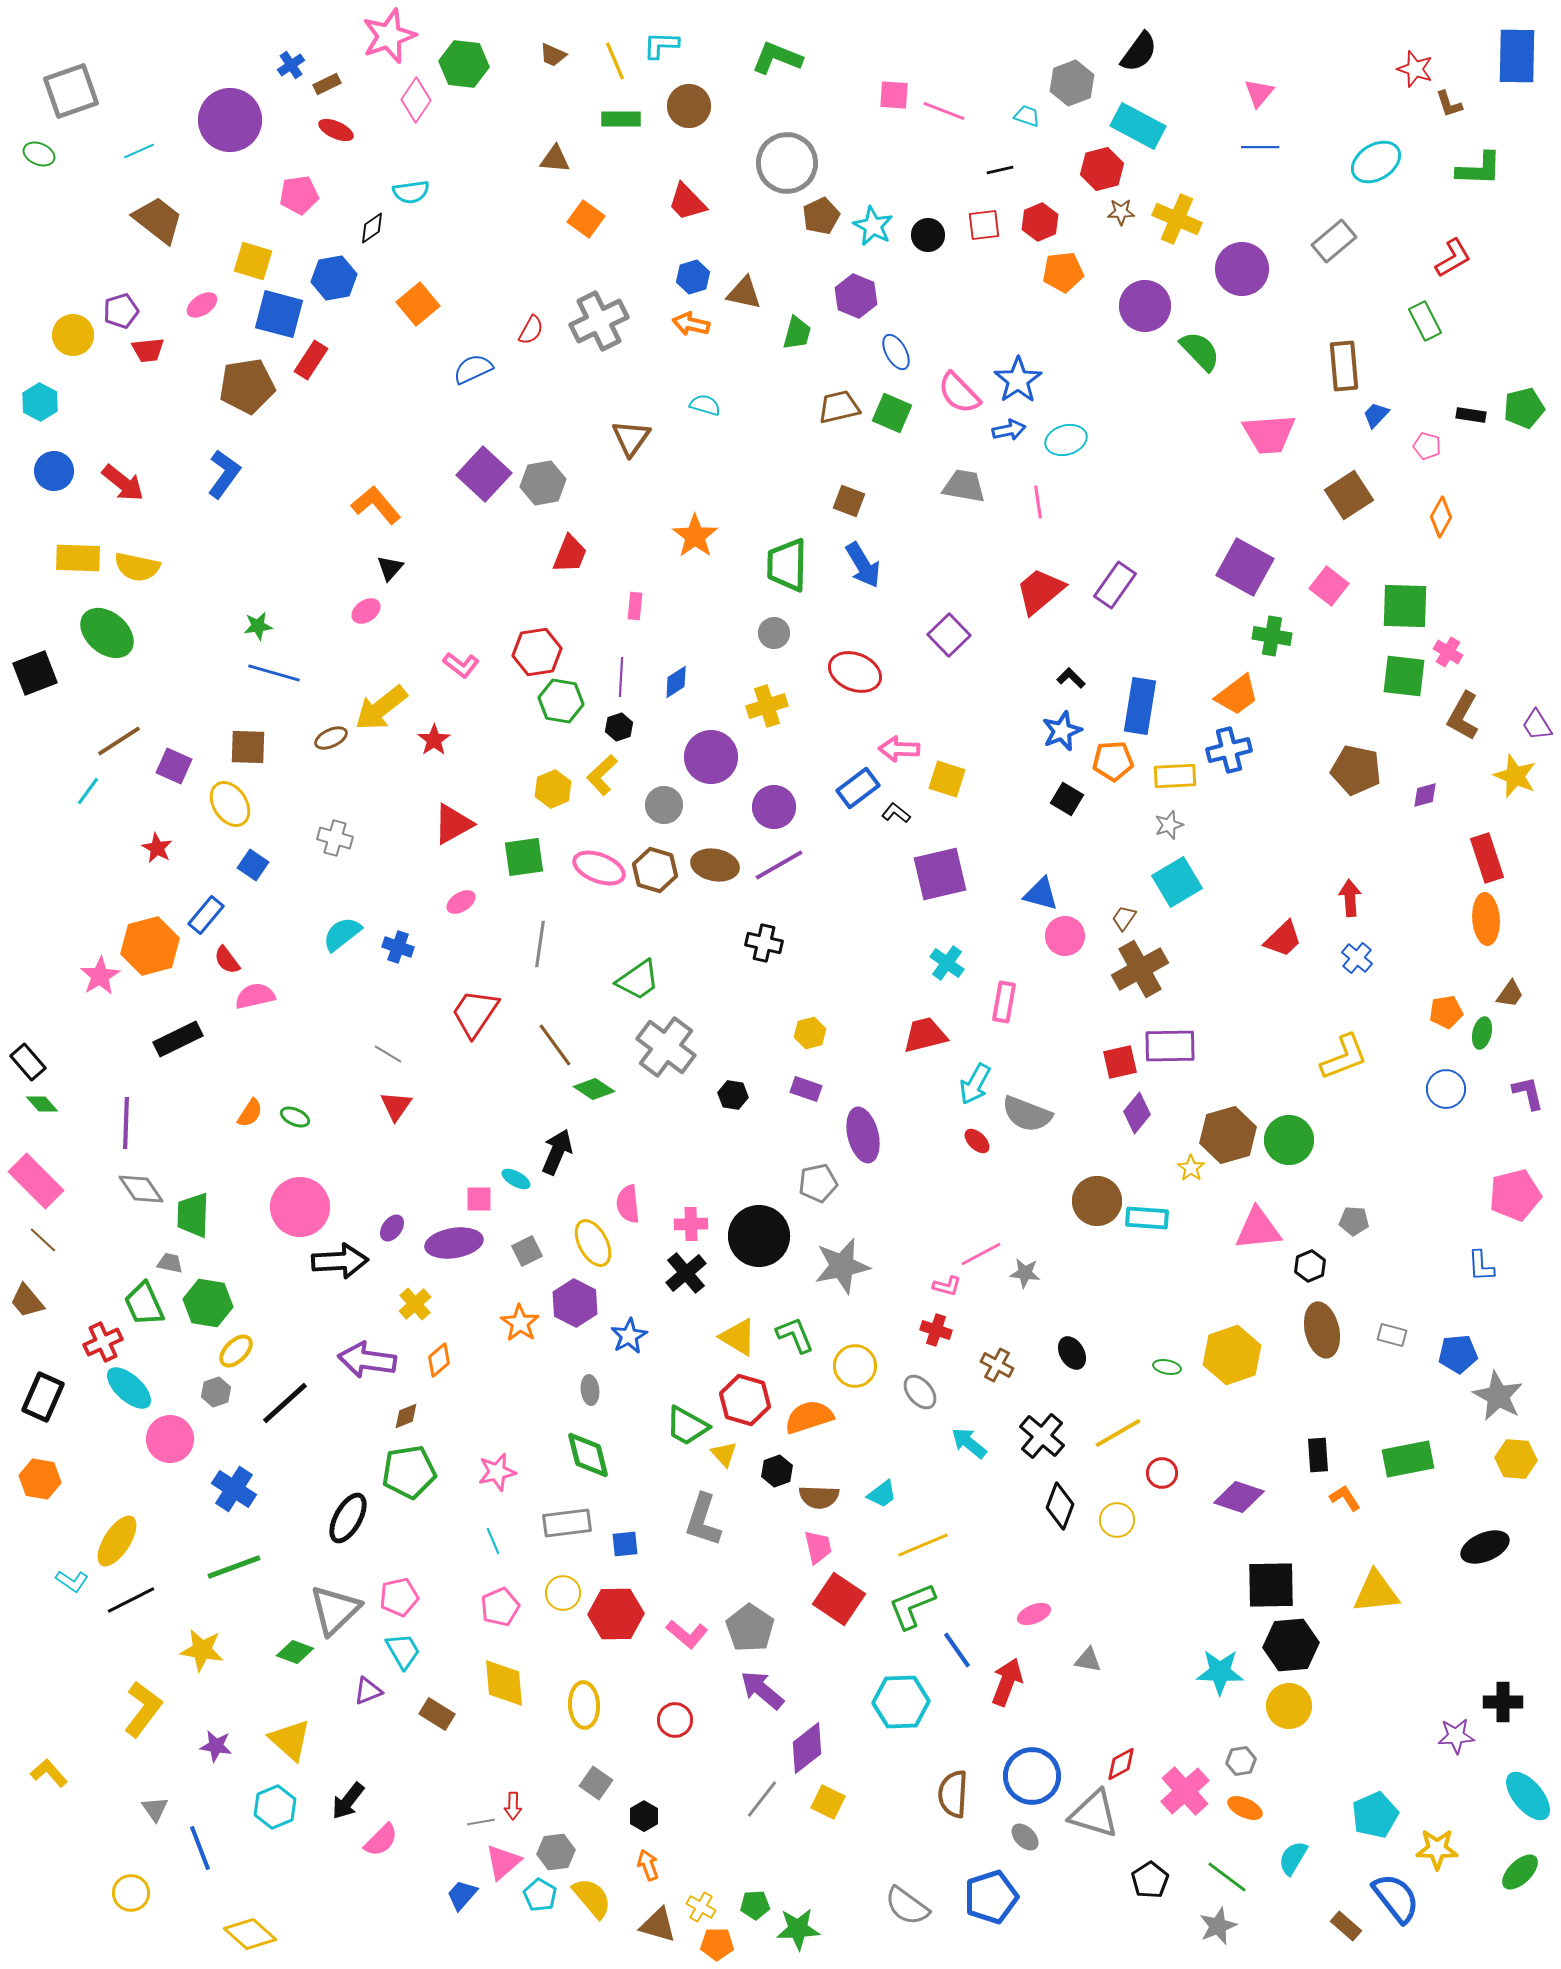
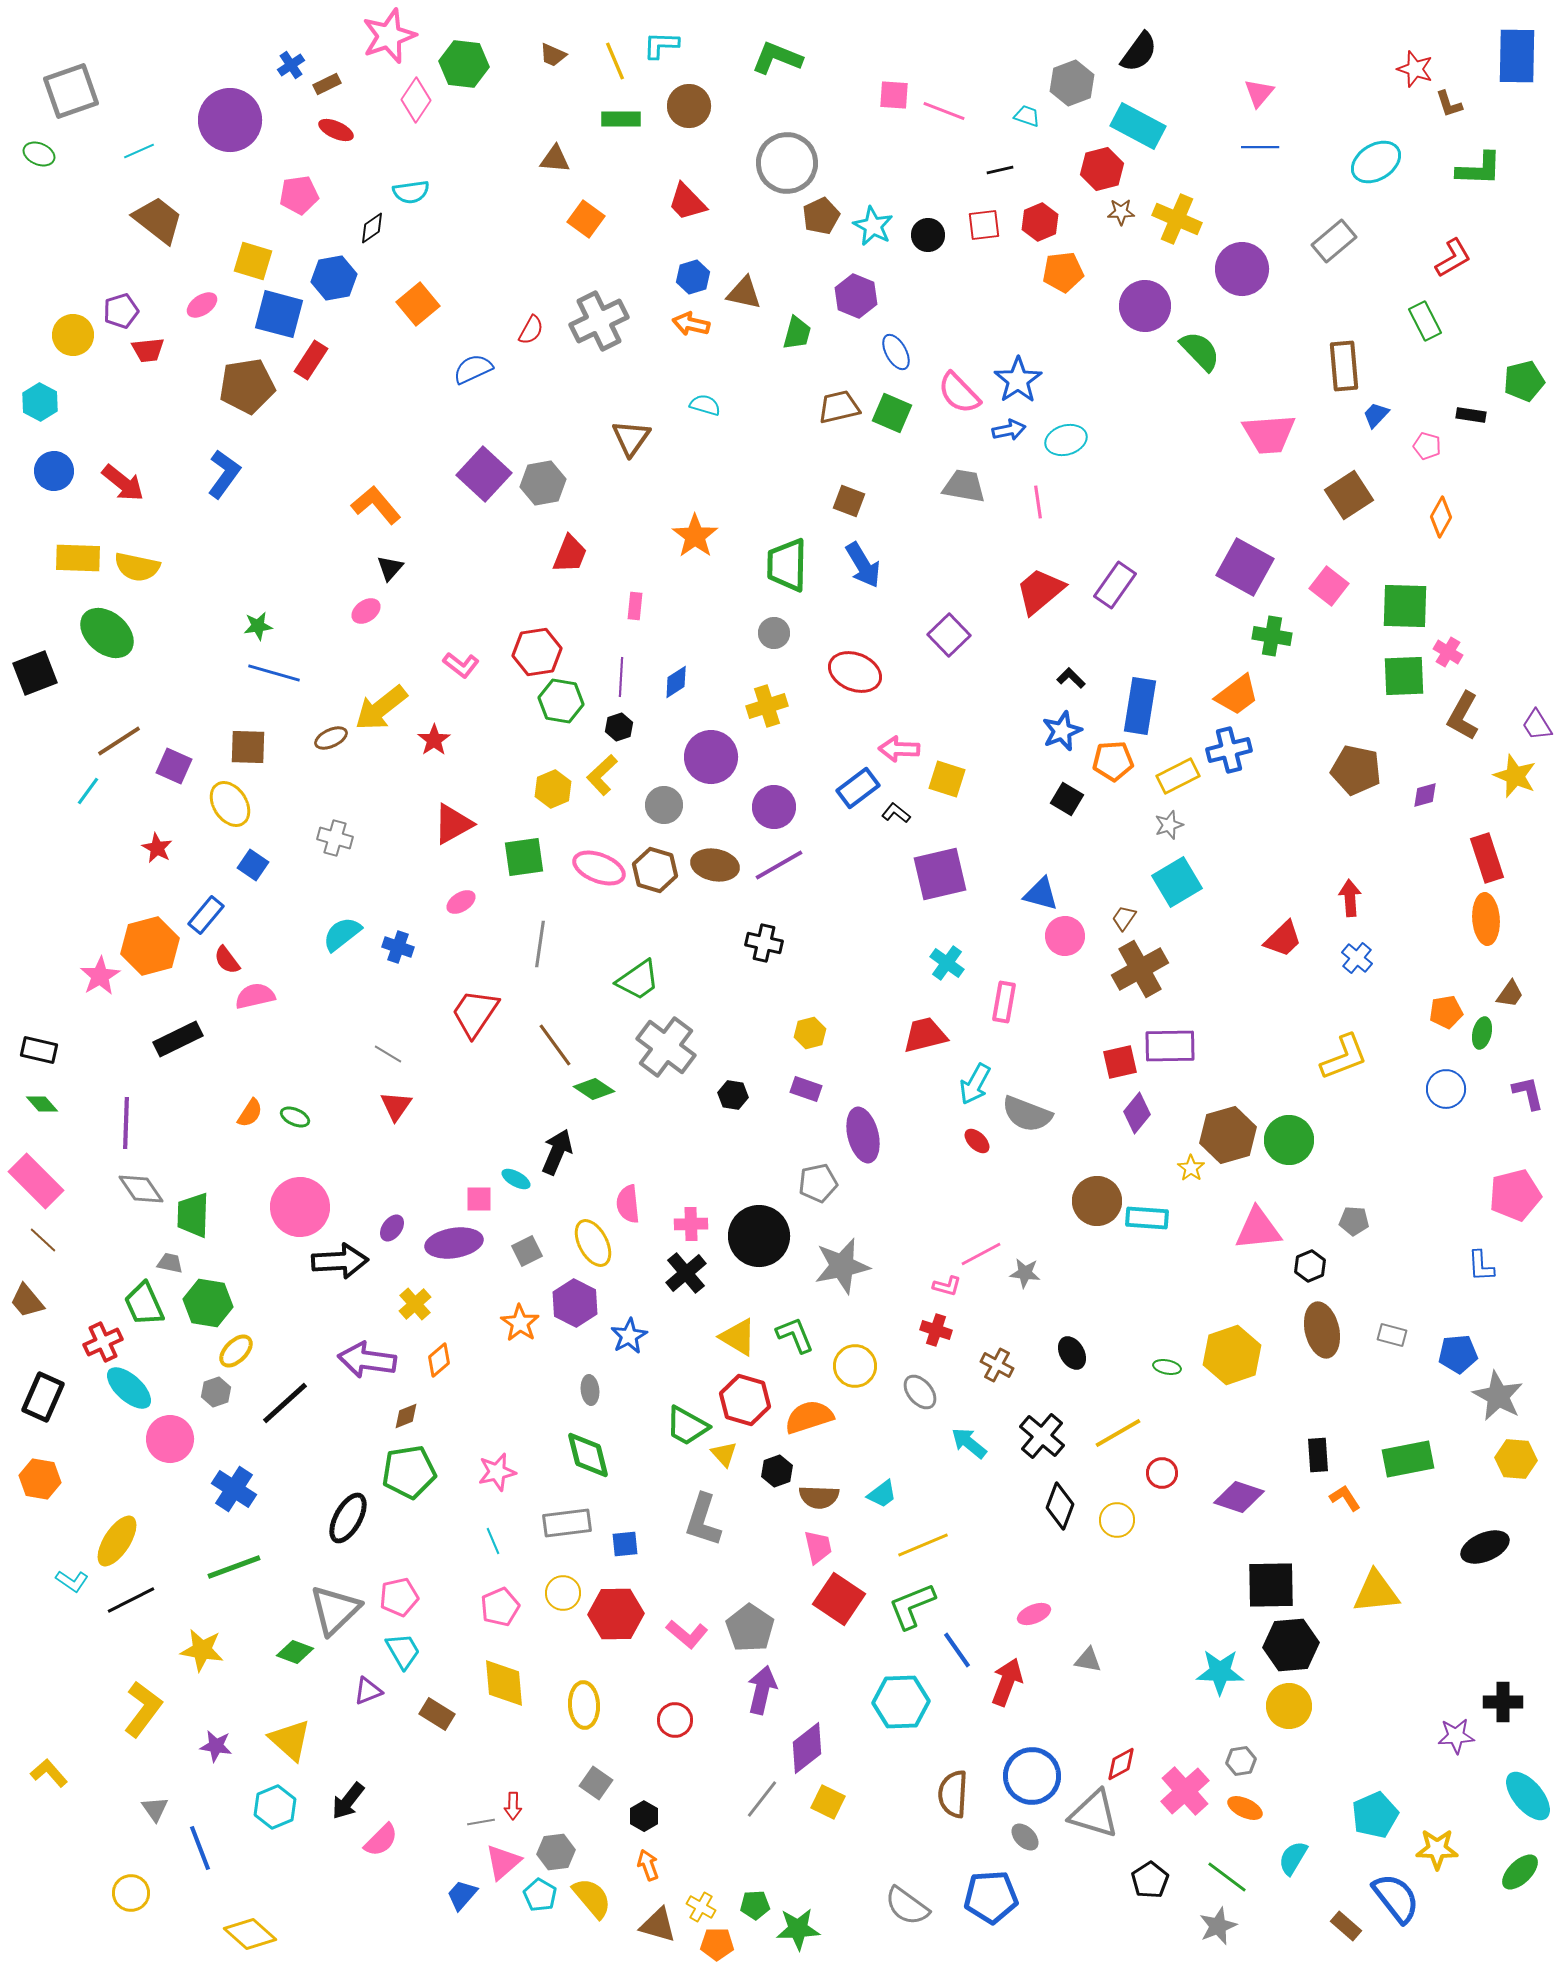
green pentagon at (1524, 408): moved 27 px up
green square at (1404, 676): rotated 9 degrees counterclockwise
yellow rectangle at (1175, 776): moved 3 px right; rotated 24 degrees counterclockwise
black rectangle at (28, 1062): moved 11 px right, 12 px up; rotated 36 degrees counterclockwise
purple arrow at (762, 1690): rotated 63 degrees clockwise
blue pentagon at (991, 1897): rotated 14 degrees clockwise
